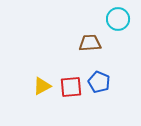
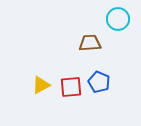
yellow triangle: moved 1 px left, 1 px up
